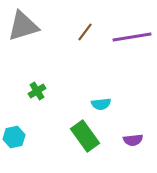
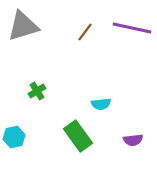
purple line: moved 9 px up; rotated 21 degrees clockwise
green rectangle: moved 7 px left
